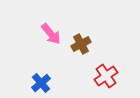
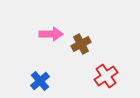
pink arrow: rotated 50 degrees counterclockwise
blue cross: moved 1 px left, 2 px up
